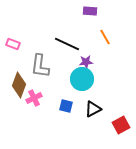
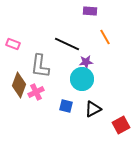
pink cross: moved 2 px right, 6 px up
